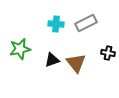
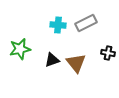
cyan cross: moved 2 px right, 1 px down
